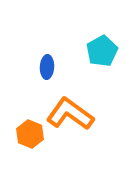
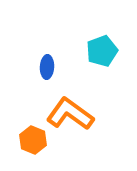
cyan pentagon: rotated 8 degrees clockwise
orange hexagon: moved 3 px right, 6 px down
